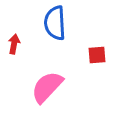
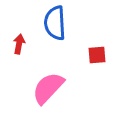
red arrow: moved 5 px right
pink semicircle: moved 1 px right, 1 px down
